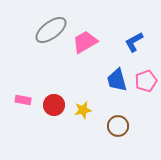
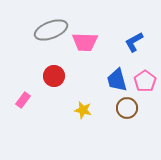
gray ellipse: rotated 16 degrees clockwise
pink trapezoid: rotated 148 degrees counterclockwise
pink pentagon: moved 1 px left; rotated 15 degrees counterclockwise
pink rectangle: rotated 63 degrees counterclockwise
red circle: moved 29 px up
yellow star: rotated 24 degrees clockwise
brown circle: moved 9 px right, 18 px up
